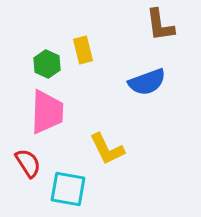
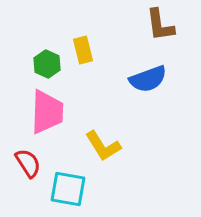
blue semicircle: moved 1 px right, 3 px up
yellow L-shape: moved 4 px left, 3 px up; rotated 6 degrees counterclockwise
